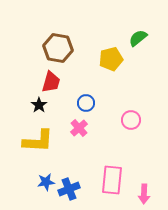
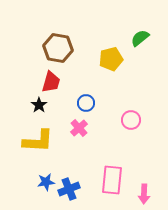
green semicircle: moved 2 px right
